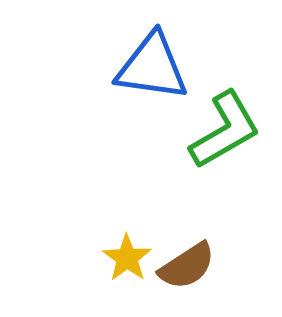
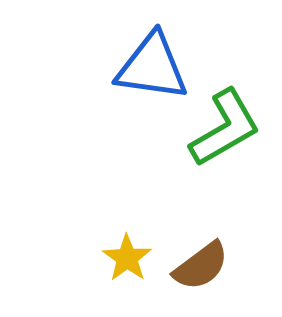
green L-shape: moved 2 px up
brown semicircle: moved 14 px right; rotated 4 degrees counterclockwise
